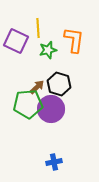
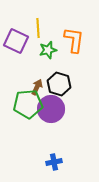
brown arrow: rotated 21 degrees counterclockwise
